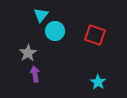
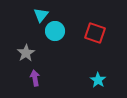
red square: moved 2 px up
gray star: moved 2 px left
purple arrow: moved 4 px down
cyan star: moved 2 px up
